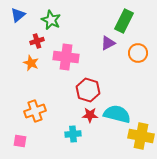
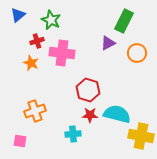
orange circle: moved 1 px left
pink cross: moved 4 px left, 4 px up
